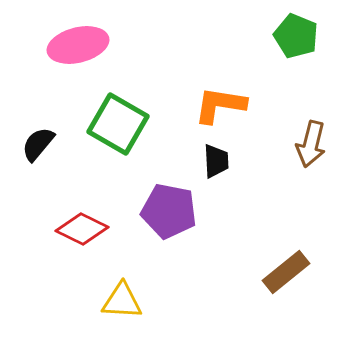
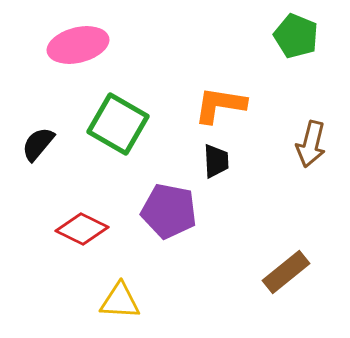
yellow triangle: moved 2 px left
